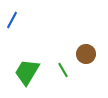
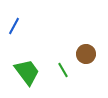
blue line: moved 2 px right, 6 px down
green trapezoid: rotated 112 degrees clockwise
